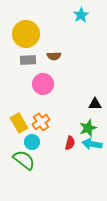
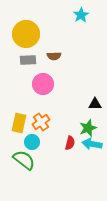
yellow rectangle: rotated 42 degrees clockwise
